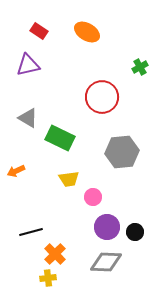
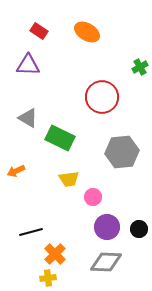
purple triangle: rotated 15 degrees clockwise
black circle: moved 4 px right, 3 px up
